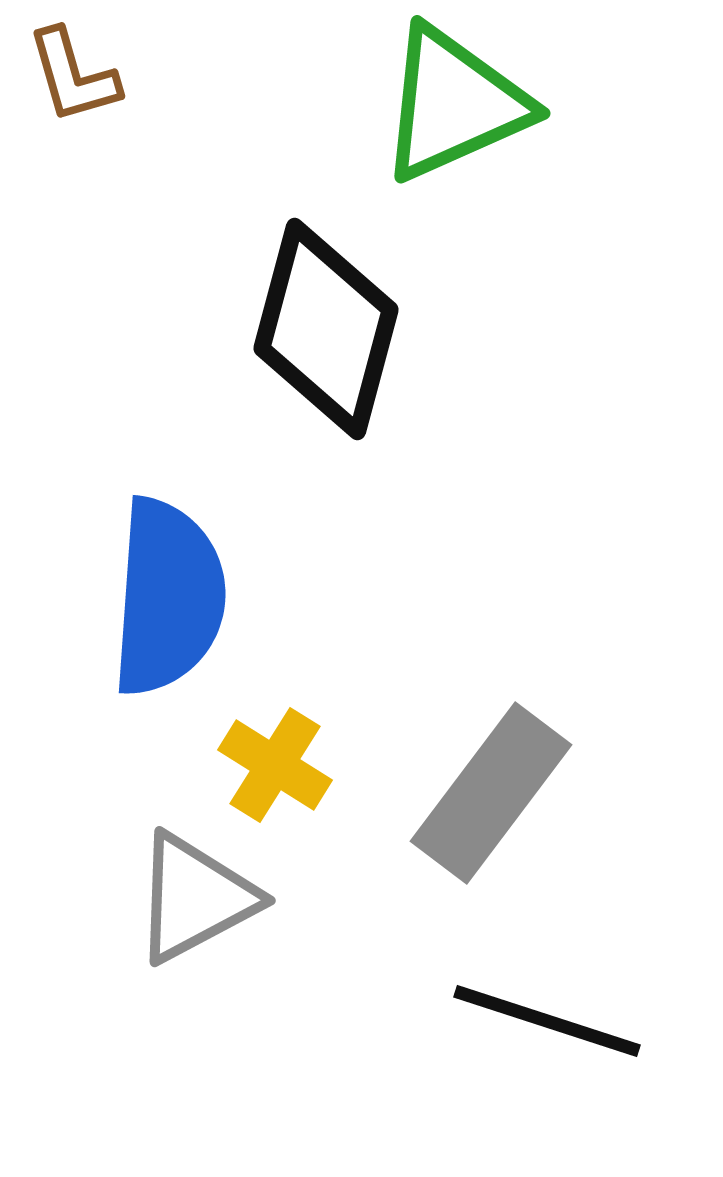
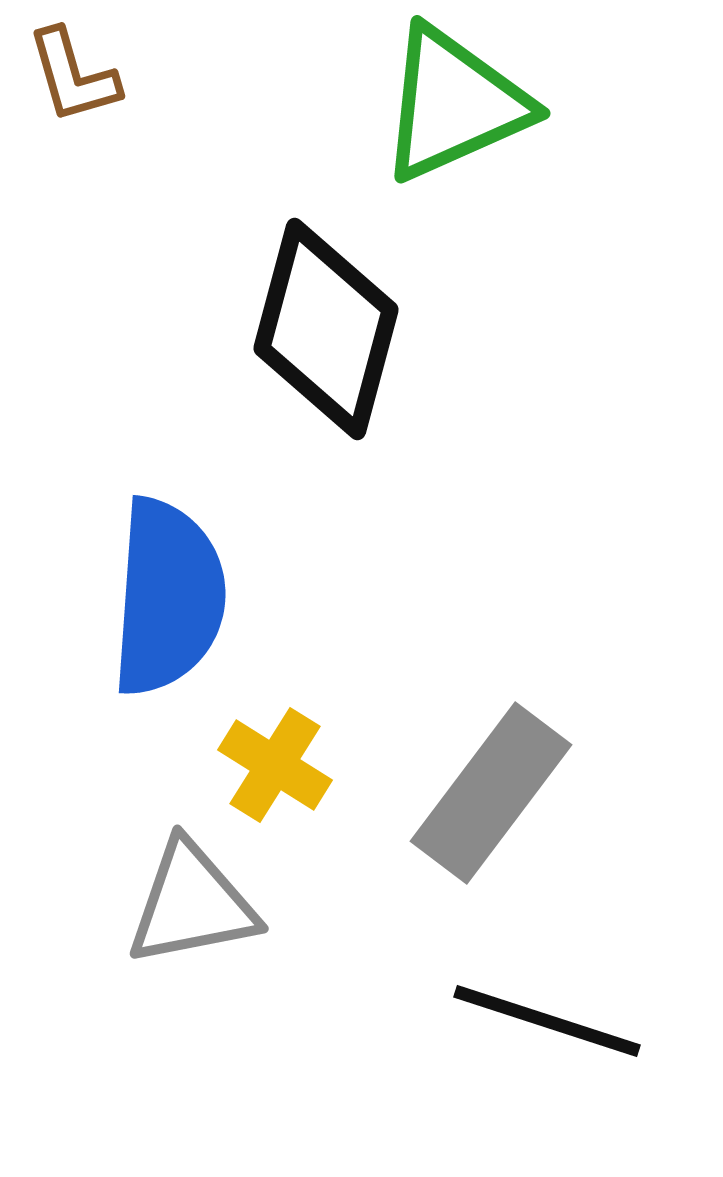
gray triangle: moved 3 px left, 6 px down; rotated 17 degrees clockwise
